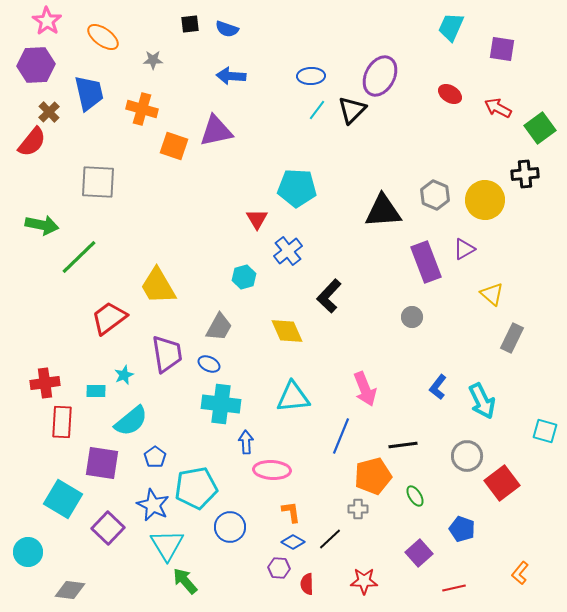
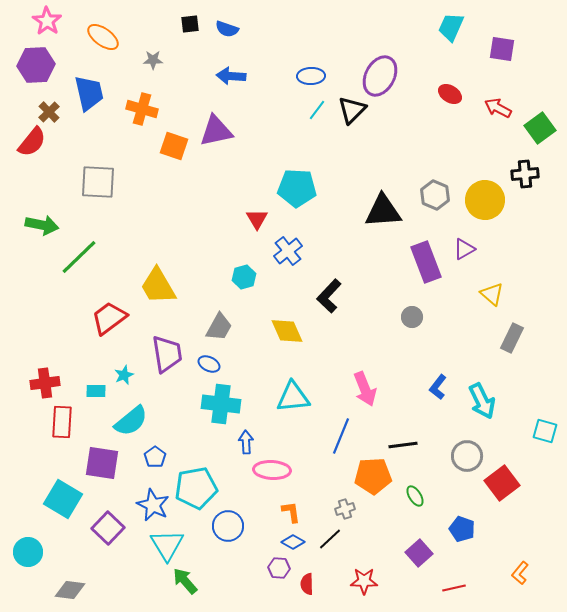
orange pentagon at (373, 476): rotated 12 degrees clockwise
gray cross at (358, 509): moved 13 px left; rotated 18 degrees counterclockwise
blue circle at (230, 527): moved 2 px left, 1 px up
